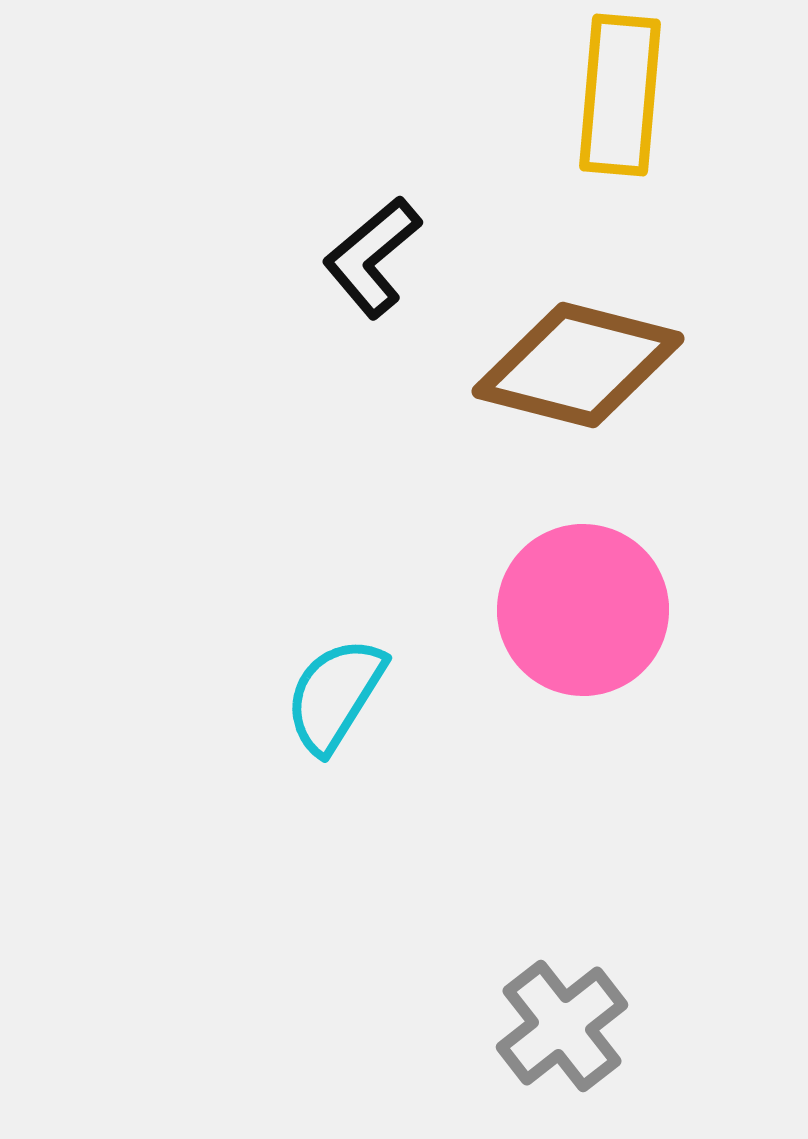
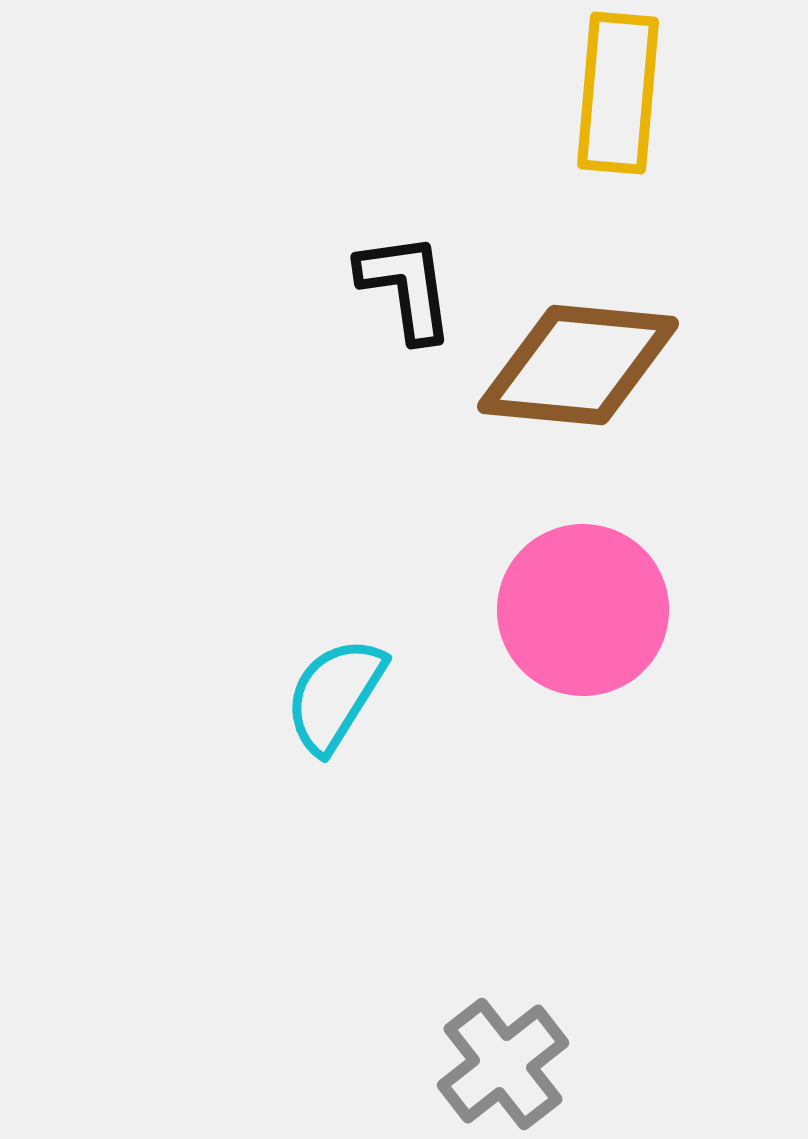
yellow rectangle: moved 2 px left, 2 px up
black L-shape: moved 34 px right, 30 px down; rotated 122 degrees clockwise
brown diamond: rotated 9 degrees counterclockwise
gray cross: moved 59 px left, 38 px down
